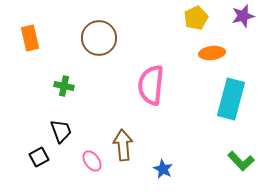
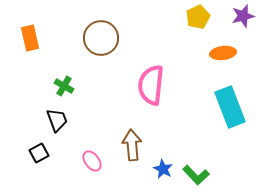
yellow pentagon: moved 2 px right, 1 px up
brown circle: moved 2 px right
orange ellipse: moved 11 px right
green cross: rotated 18 degrees clockwise
cyan rectangle: moved 1 px left, 8 px down; rotated 36 degrees counterclockwise
black trapezoid: moved 4 px left, 11 px up
brown arrow: moved 9 px right
black square: moved 4 px up
green L-shape: moved 45 px left, 14 px down
